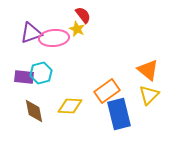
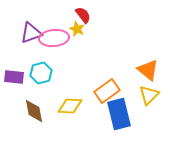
purple rectangle: moved 10 px left
